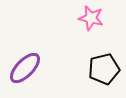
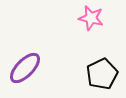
black pentagon: moved 2 px left, 5 px down; rotated 12 degrees counterclockwise
